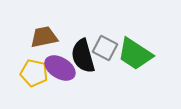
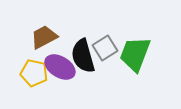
brown trapezoid: rotated 16 degrees counterclockwise
gray square: rotated 30 degrees clockwise
green trapezoid: rotated 78 degrees clockwise
purple ellipse: moved 1 px up
